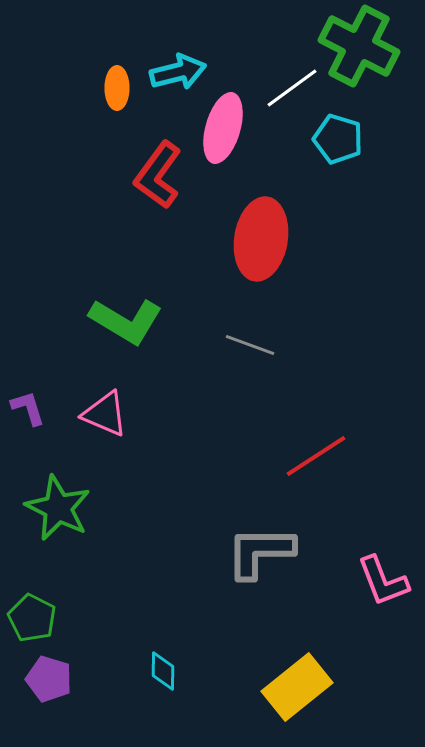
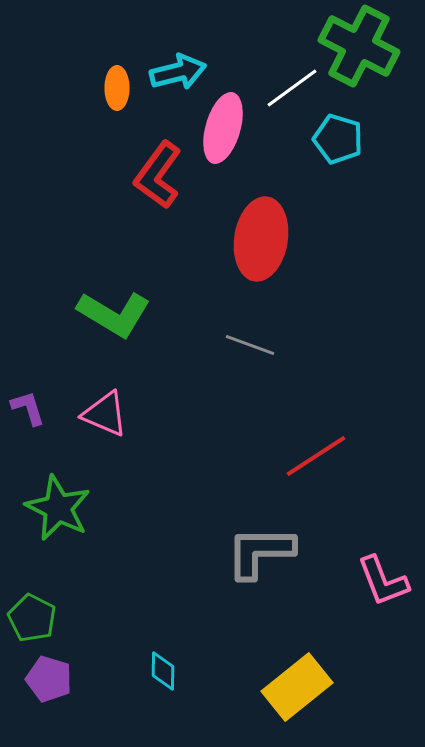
green L-shape: moved 12 px left, 7 px up
